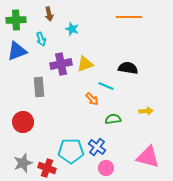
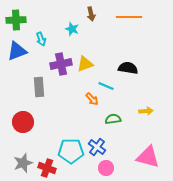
brown arrow: moved 42 px right
